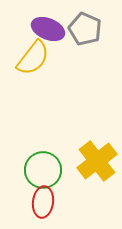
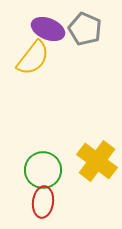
yellow cross: rotated 15 degrees counterclockwise
